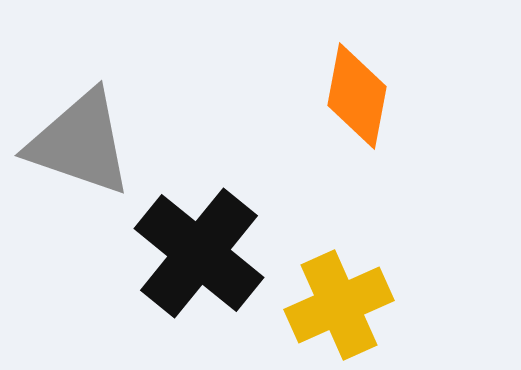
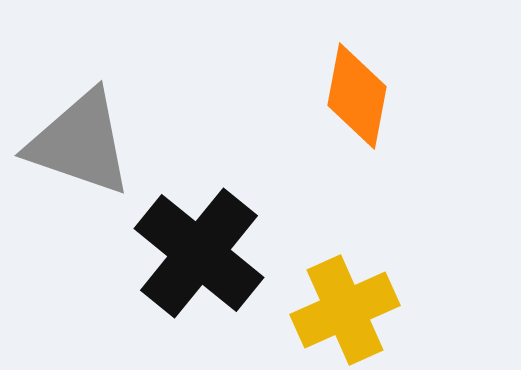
yellow cross: moved 6 px right, 5 px down
